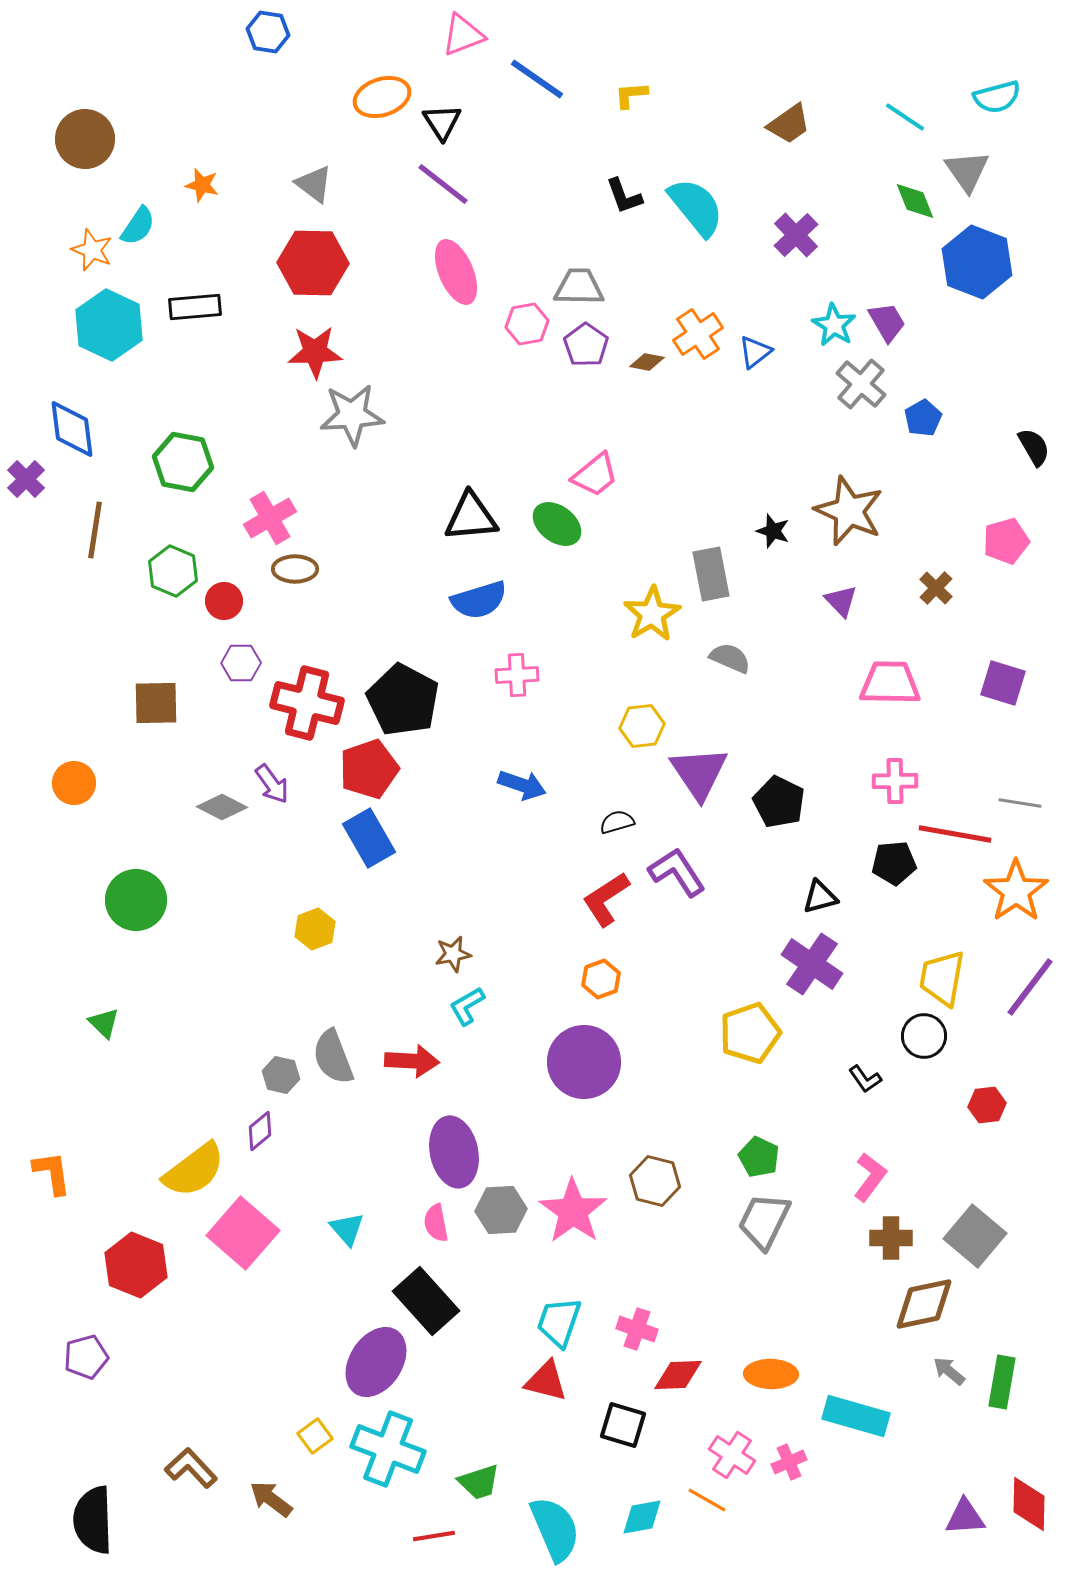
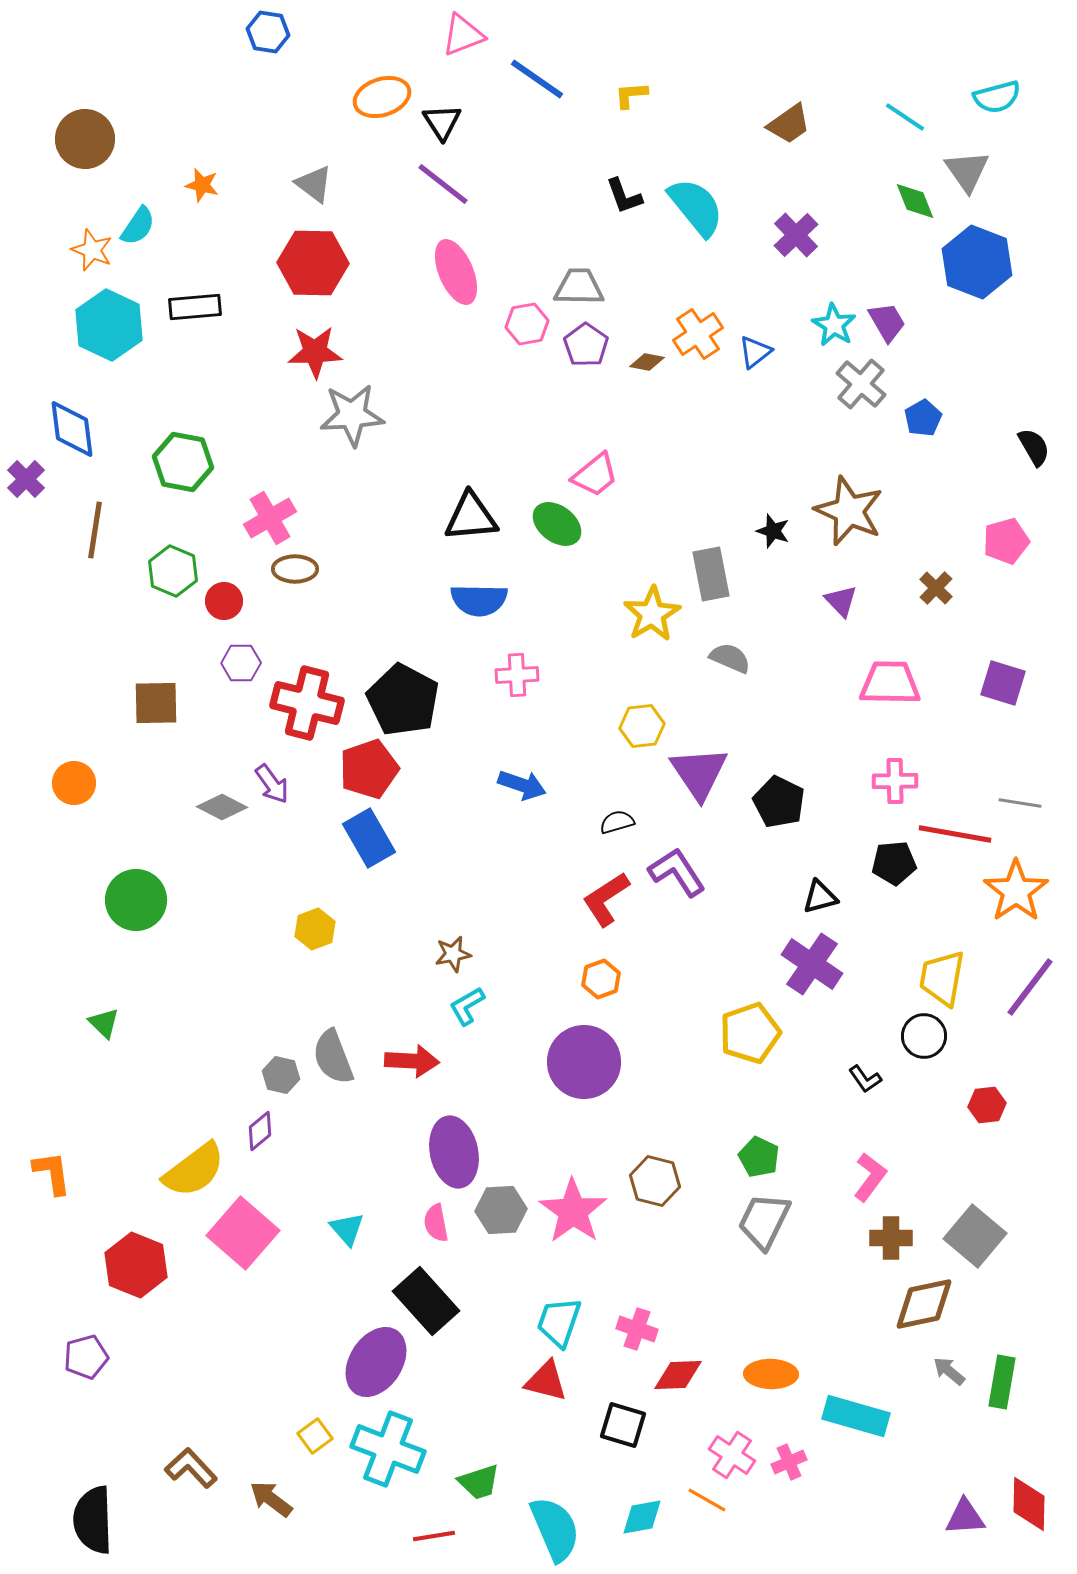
blue semicircle at (479, 600): rotated 18 degrees clockwise
